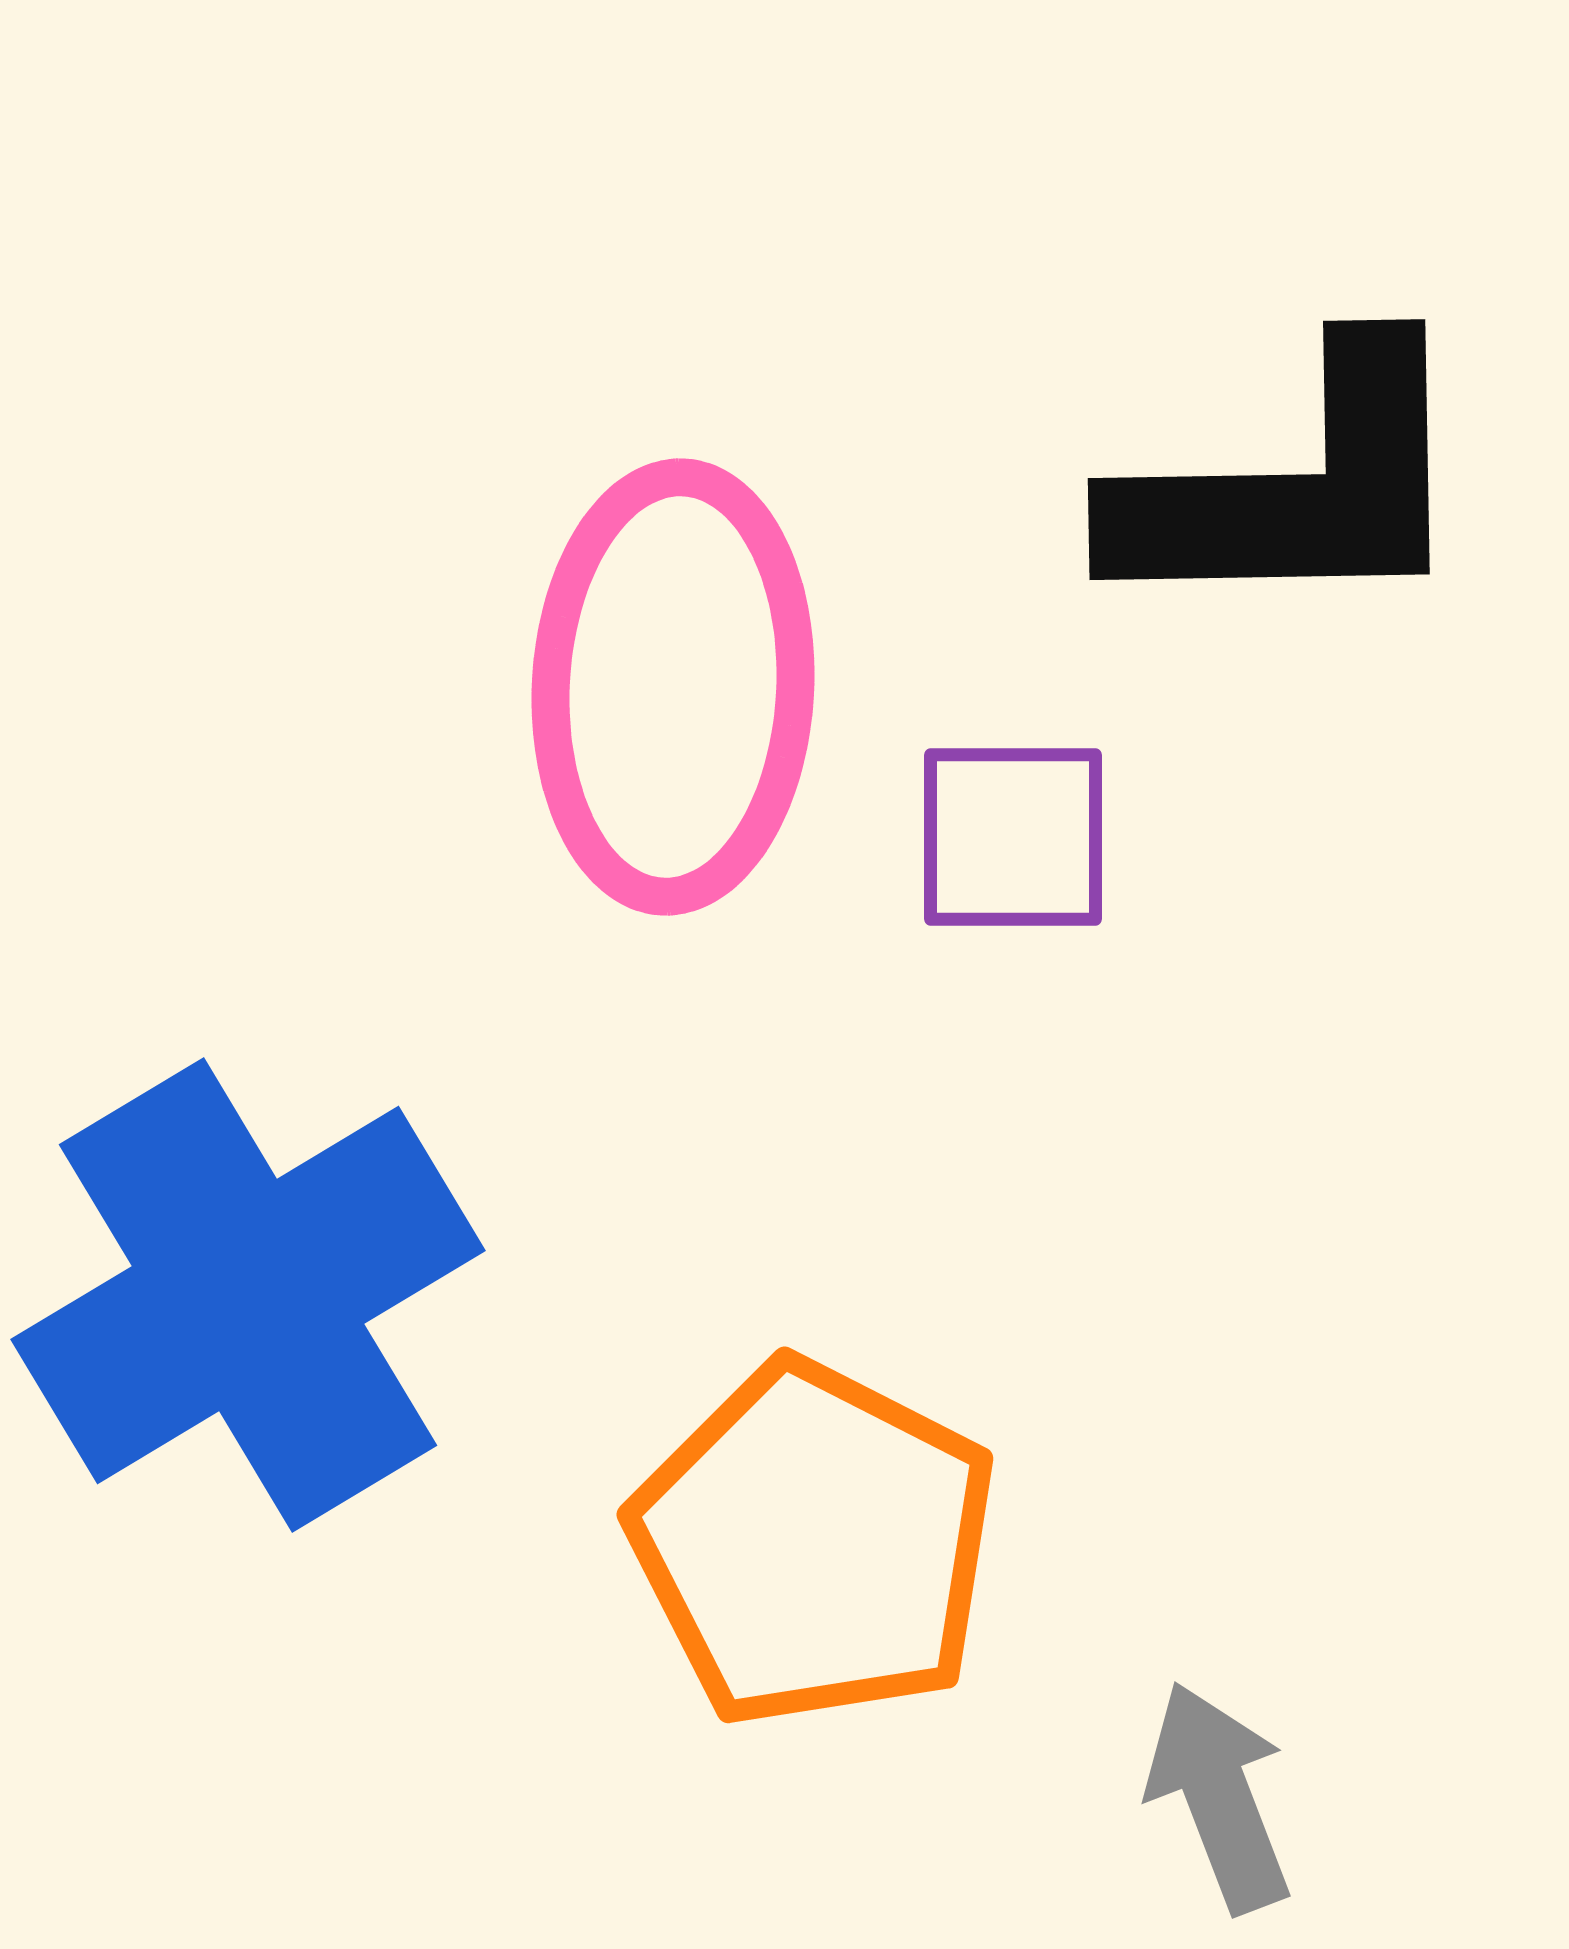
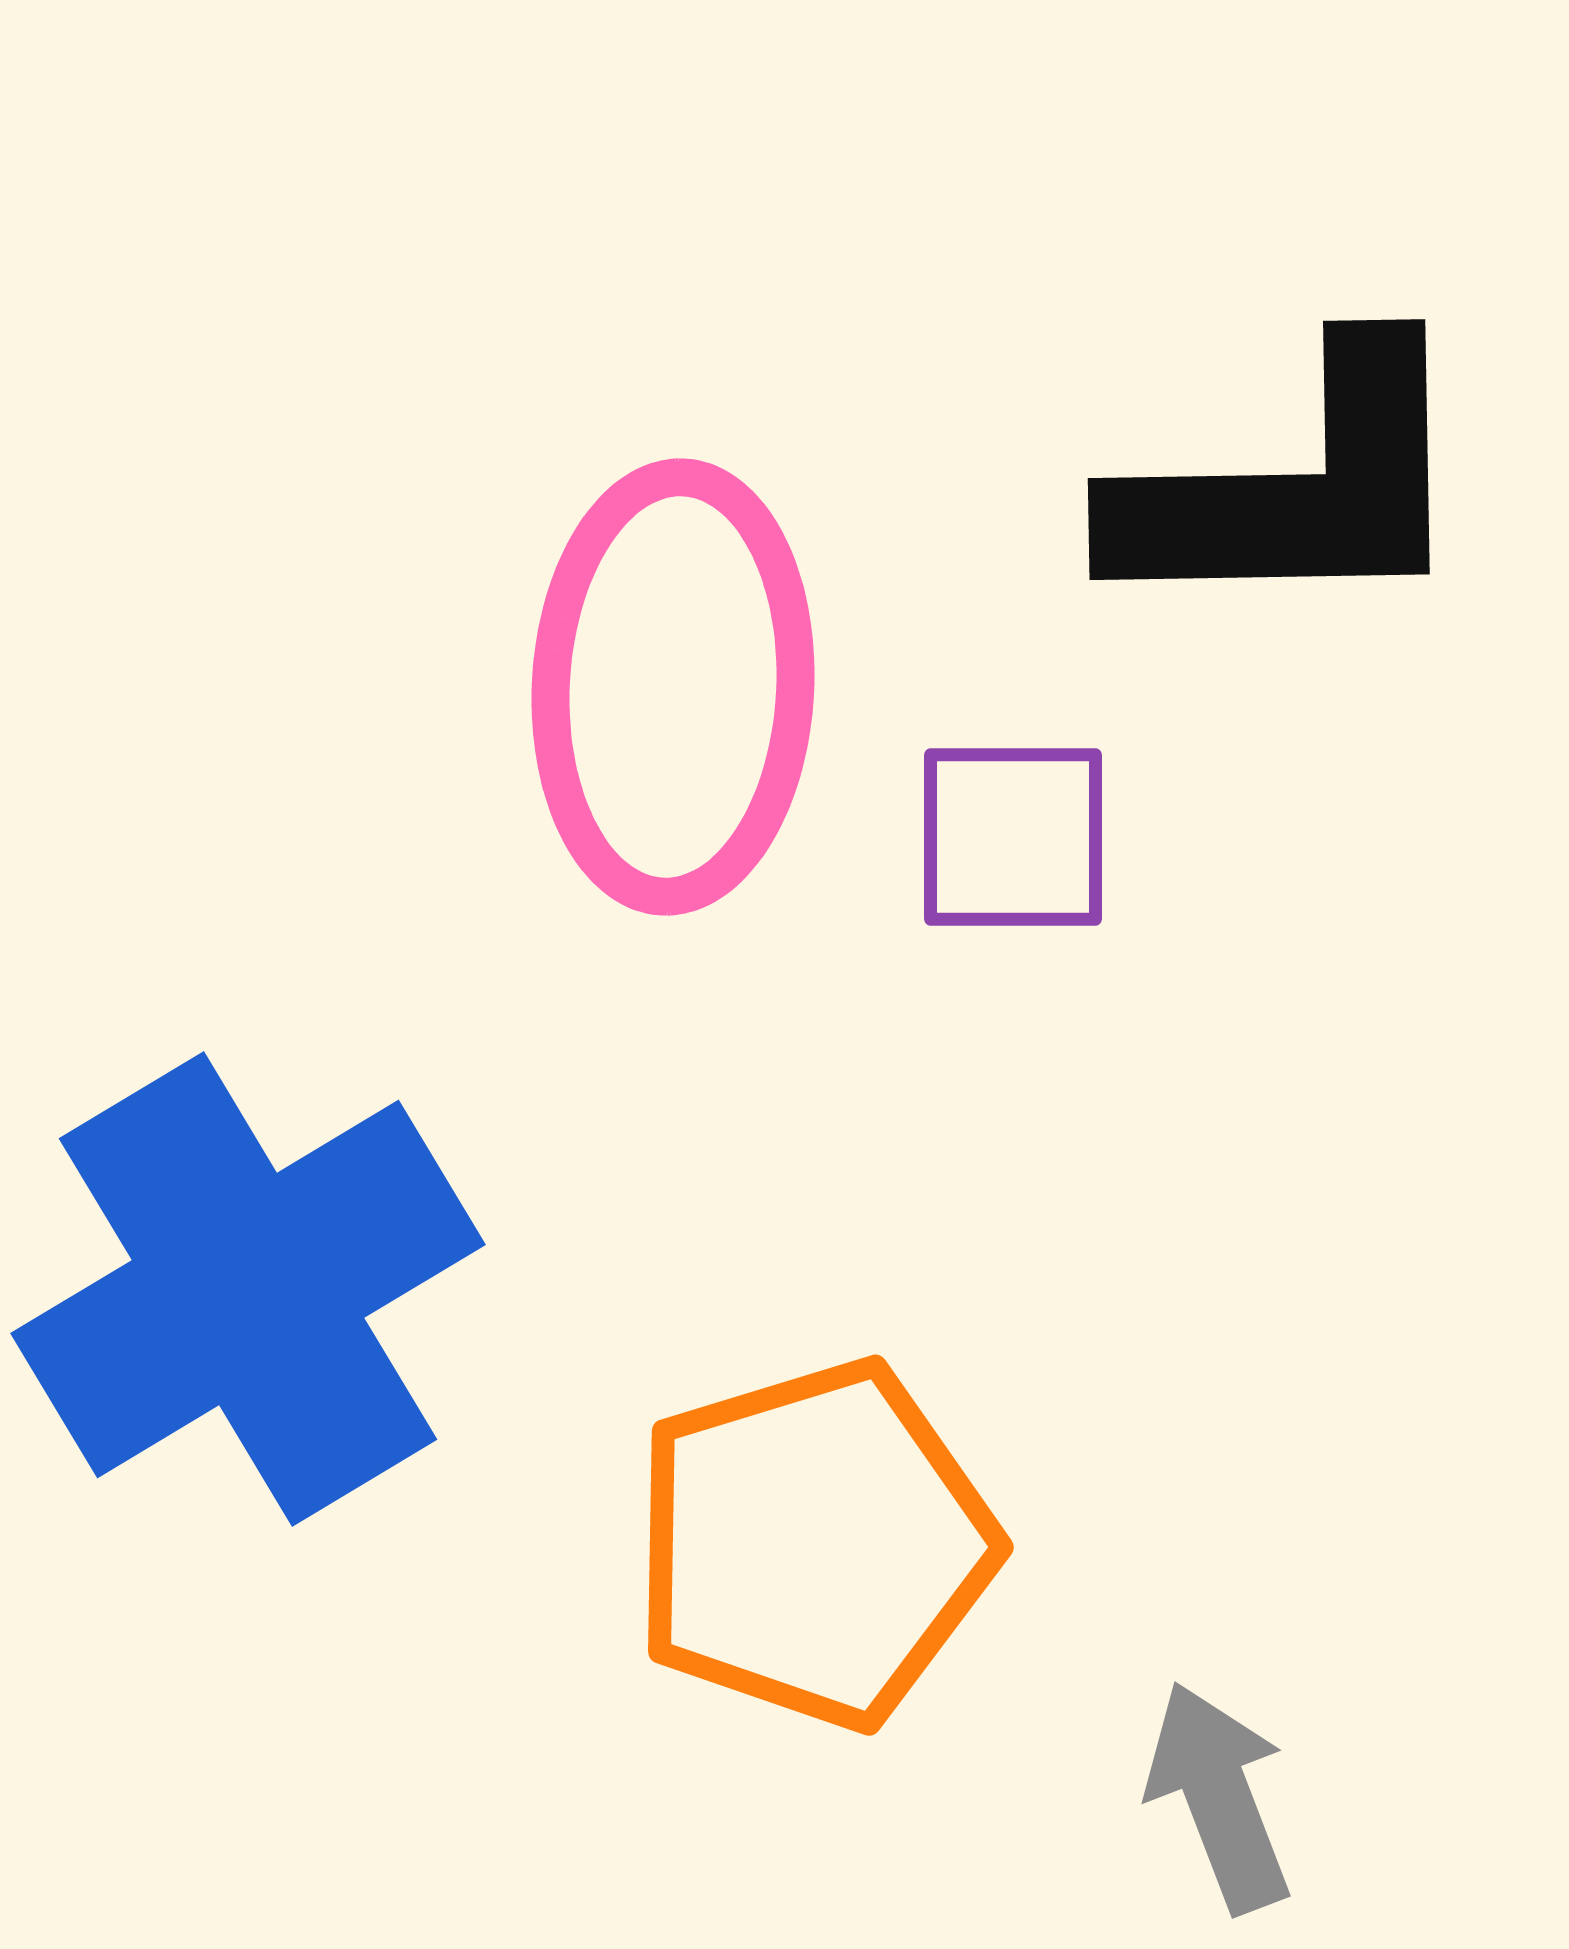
blue cross: moved 6 px up
orange pentagon: rotated 28 degrees clockwise
